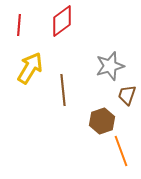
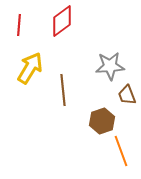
gray star: rotated 12 degrees clockwise
brown trapezoid: rotated 40 degrees counterclockwise
